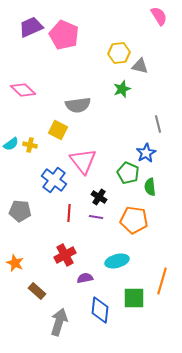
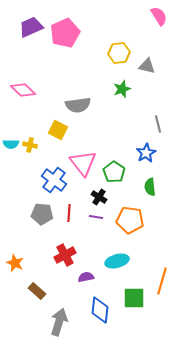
pink pentagon: moved 1 px right, 2 px up; rotated 24 degrees clockwise
gray triangle: moved 7 px right
cyan semicircle: rotated 35 degrees clockwise
pink triangle: moved 2 px down
green pentagon: moved 14 px left, 1 px up; rotated 10 degrees clockwise
gray pentagon: moved 22 px right, 3 px down
orange pentagon: moved 4 px left
purple semicircle: moved 1 px right, 1 px up
